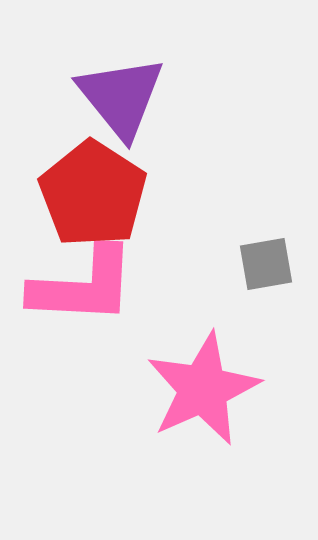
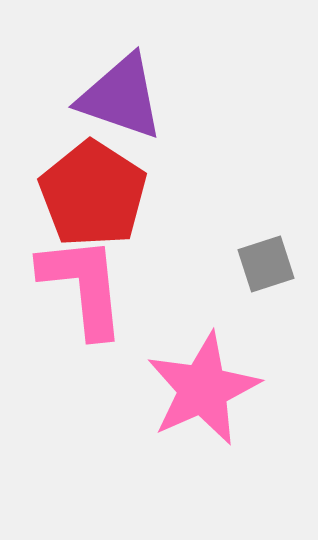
purple triangle: rotated 32 degrees counterclockwise
gray square: rotated 8 degrees counterclockwise
pink L-shape: rotated 99 degrees counterclockwise
